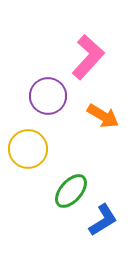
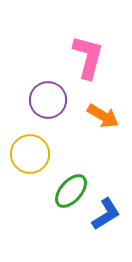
pink L-shape: rotated 27 degrees counterclockwise
purple circle: moved 4 px down
yellow circle: moved 2 px right, 5 px down
blue L-shape: moved 3 px right, 6 px up
